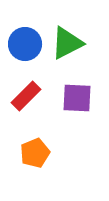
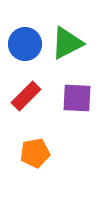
orange pentagon: rotated 12 degrees clockwise
